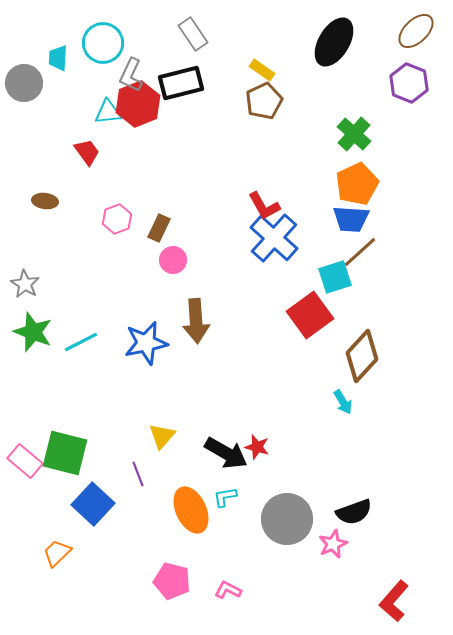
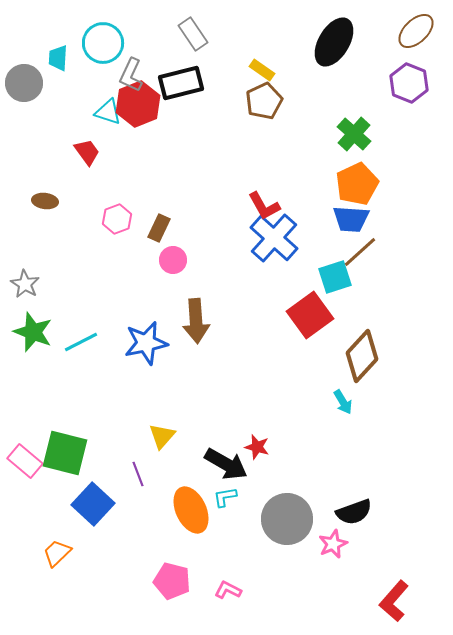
cyan triangle at (108, 112): rotated 24 degrees clockwise
black arrow at (226, 453): moved 11 px down
